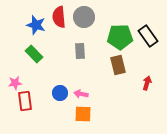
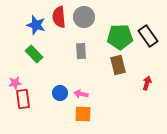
gray rectangle: moved 1 px right
red rectangle: moved 2 px left, 2 px up
